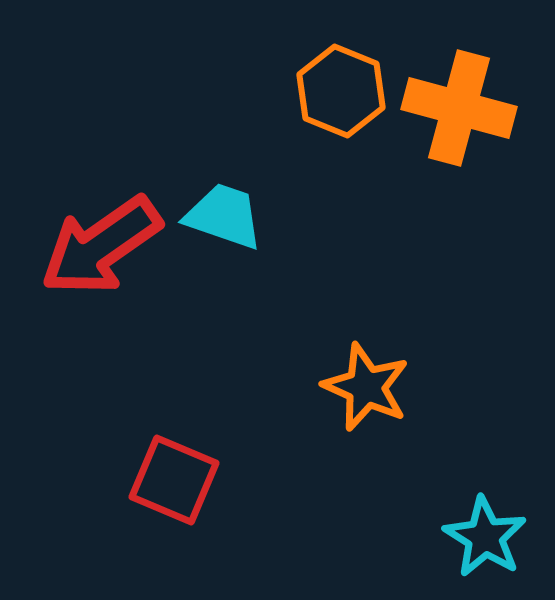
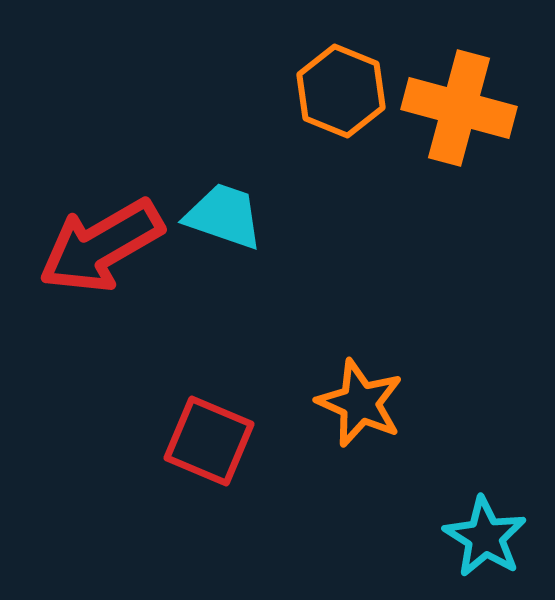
red arrow: rotated 5 degrees clockwise
orange star: moved 6 px left, 16 px down
red square: moved 35 px right, 39 px up
